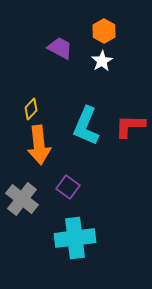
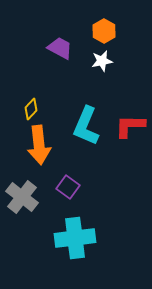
white star: rotated 20 degrees clockwise
gray cross: moved 2 px up
